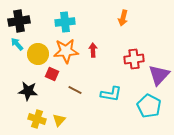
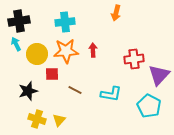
orange arrow: moved 7 px left, 5 px up
cyan arrow: moved 1 px left; rotated 16 degrees clockwise
yellow circle: moved 1 px left
red square: rotated 24 degrees counterclockwise
black star: rotated 24 degrees counterclockwise
